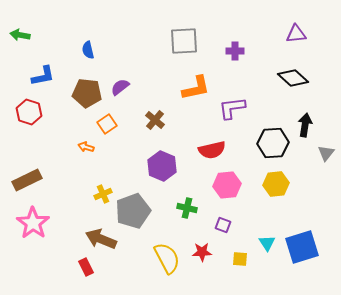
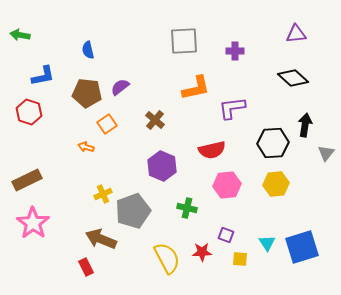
purple square: moved 3 px right, 10 px down
